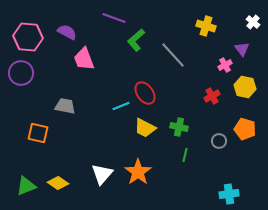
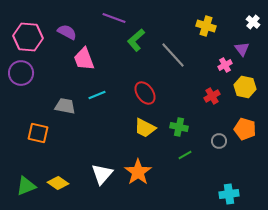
cyan line: moved 24 px left, 11 px up
green line: rotated 48 degrees clockwise
